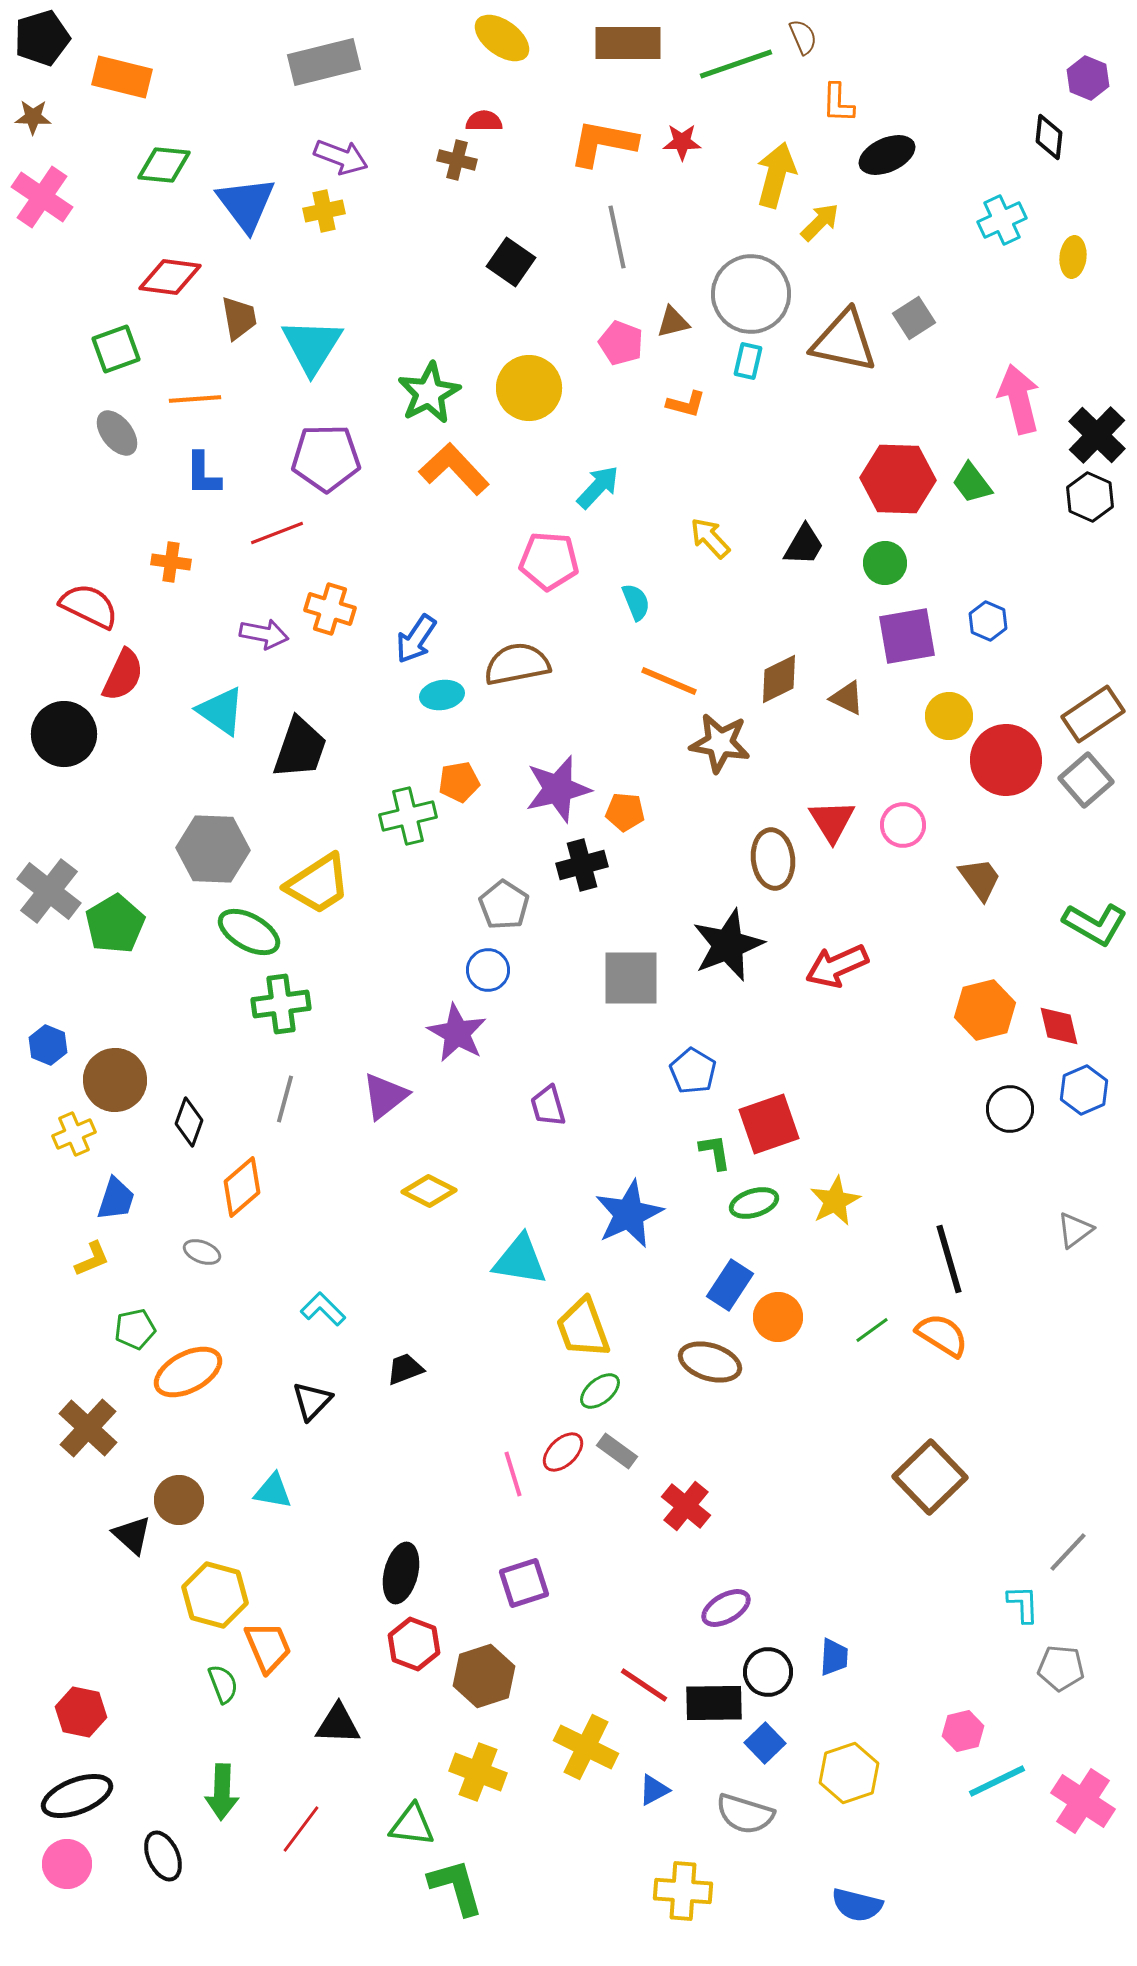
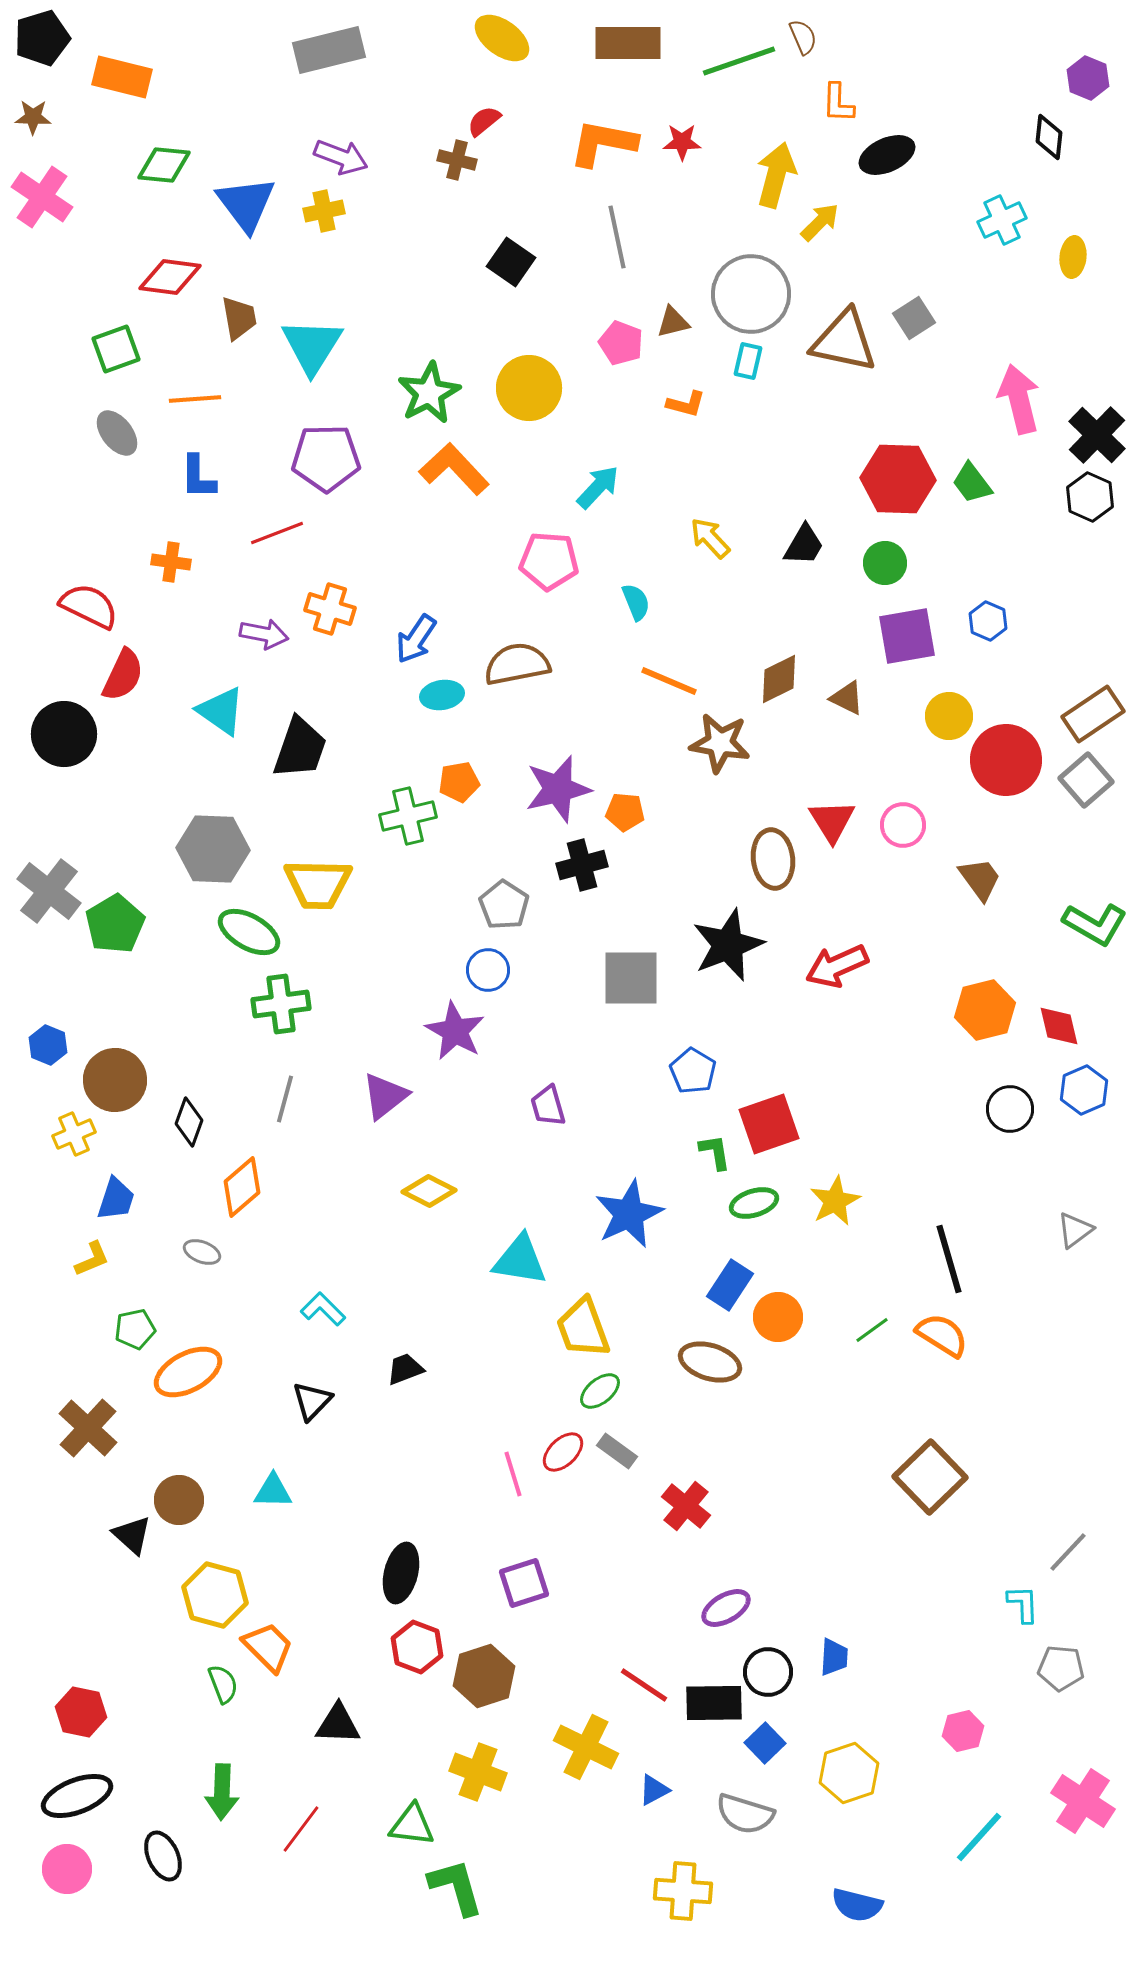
gray rectangle at (324, 62): moved 5 px right, 12 px up
green line at (736, 64): moved 3 px right, 3 px up
red semicircle at (484, 121): rotated 39 degrees counterclockwise
blue L-shape at (203, 474): moved 5 px left, 3 px down
yellow trapezoid at (318, 884): rotated 34 degrees clockwise
purple star at (457, 1033): moved 2 px left, 2 px up
cyan triangle at (273, 1491): rotated 9 degrees counterclockwise
red hexagon at (414, 1644): moved 3 px right, 3 px down
orange trapezoid at (268, 1647): rotated 22 degrees counterclockwise
cyan line at (997, 1781): moved 18 px left, 56 px down; rotated 22 degrees counterclockwise
pink circle at (67, 1864): moved 5 px down
